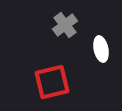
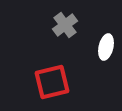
white ellipse: moved 5 px right, 2 px up; rotated 25 degrees clockwise
